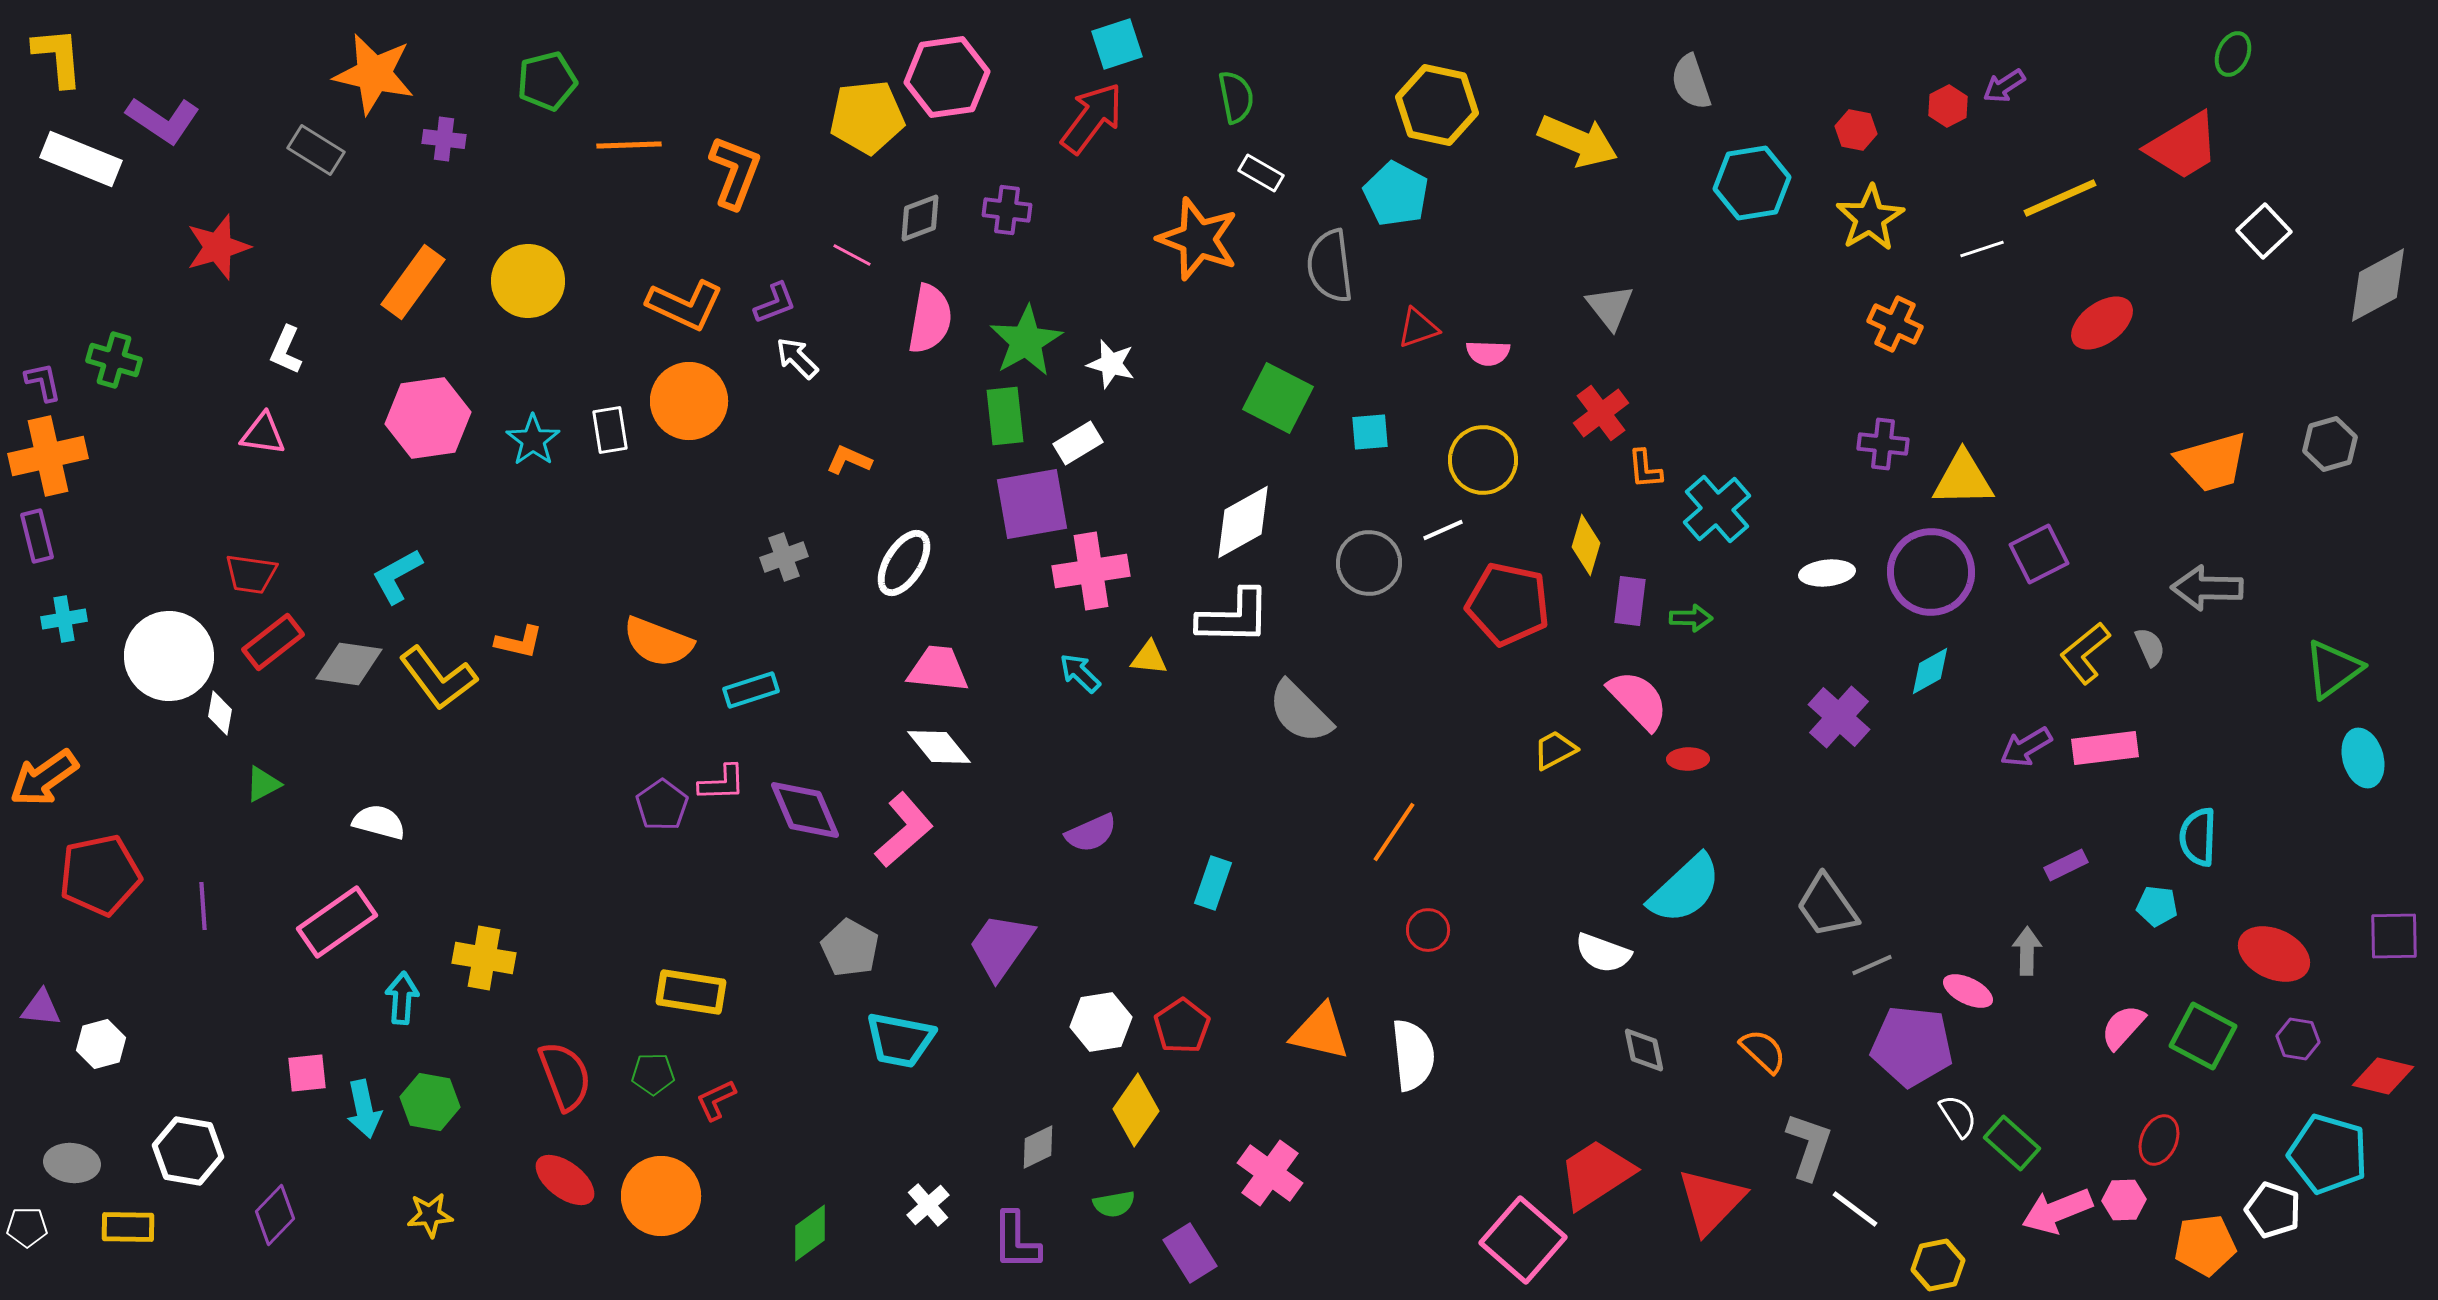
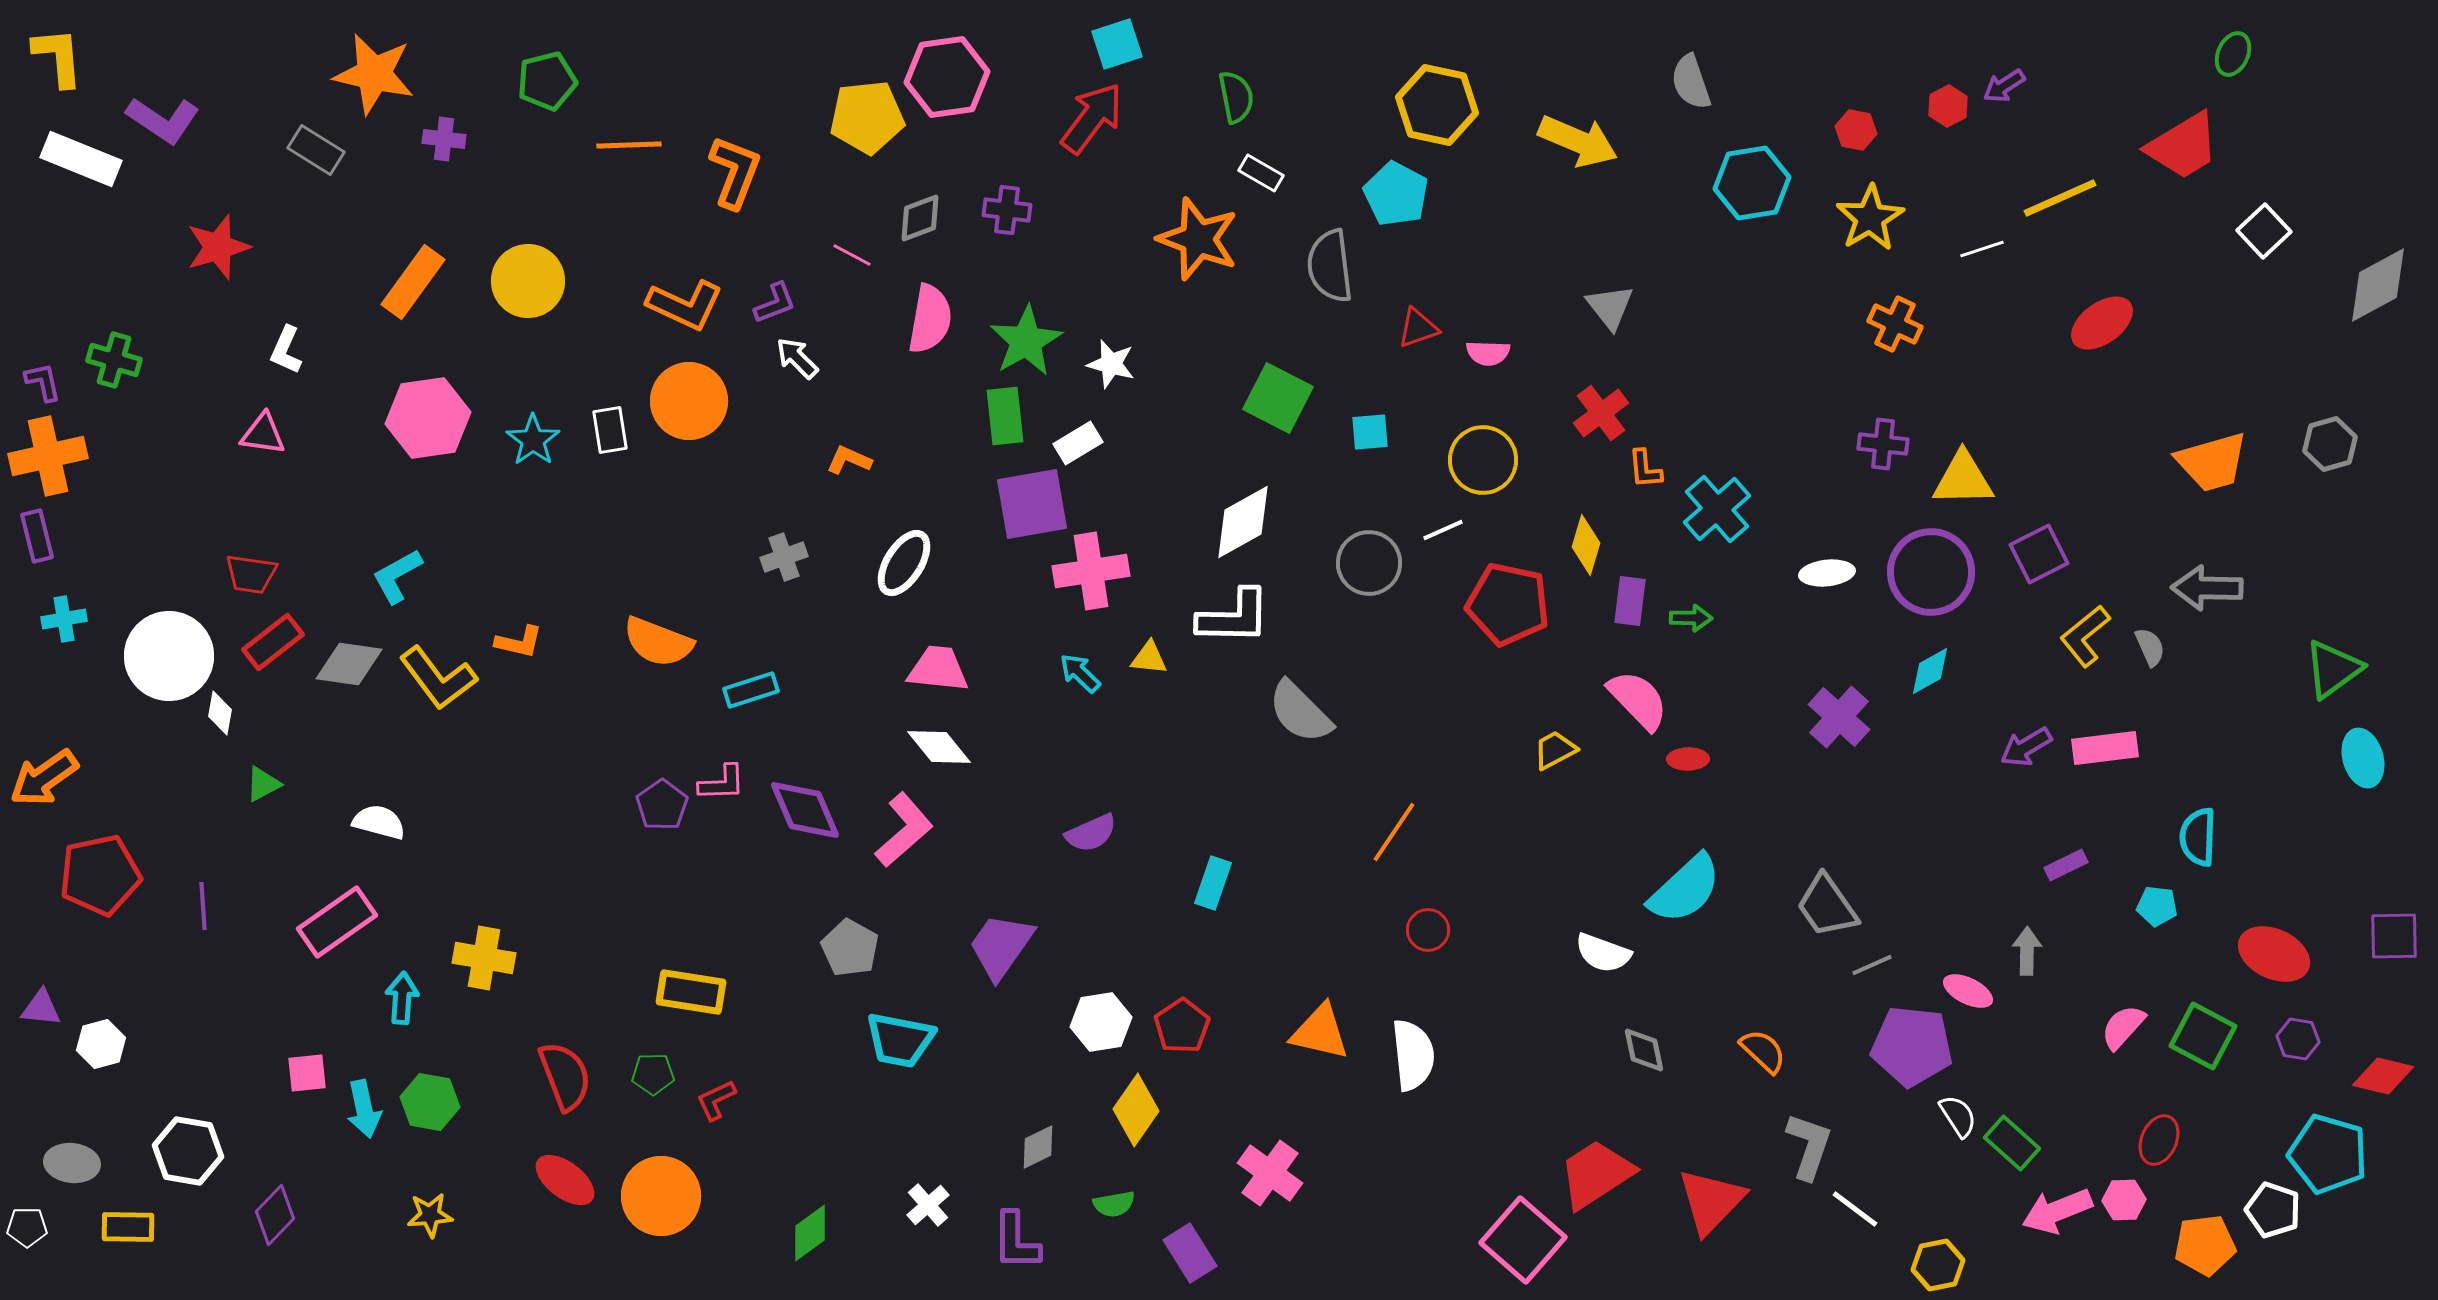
yellow L-shape at (2085, 653): moved 17 px up
